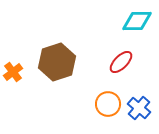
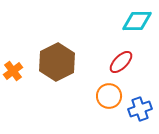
brown hexagon: rotated 9 degrees counterclockwise
orange cross: moved 1 px up
orange circle: moved 1 px right, 8 px up
blue cross: moved 1 px right, 1 px down; rotated 30 degrees clockwise
